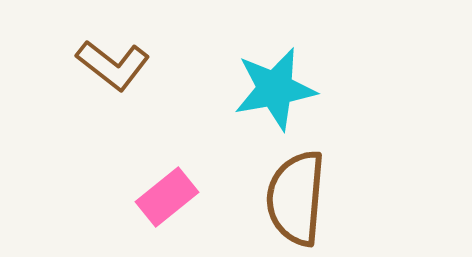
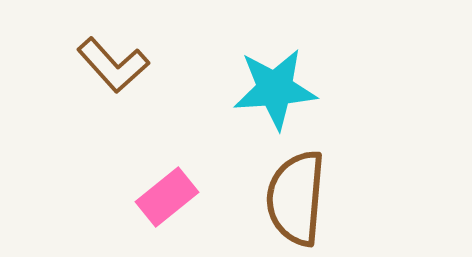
brown L-shape: rotated 10 degrees clockwise
cyan star: rotated 6 degrees clockwise
